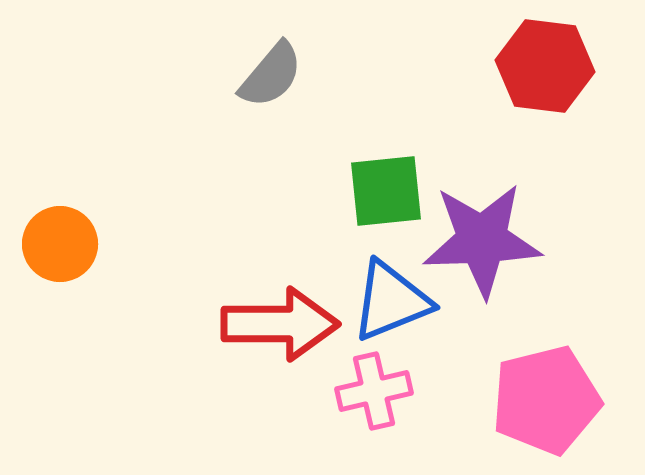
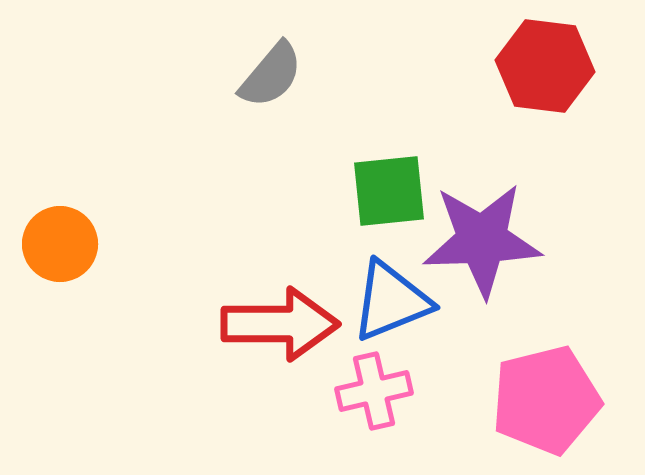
green square: moved 3 px right
